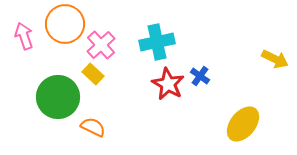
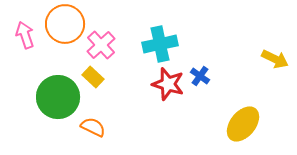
pink arrow: moved 1 px right, 1 px up
cyan cross: moved 3 px right, 2 px down
yellow rectangle: moved 3 px down
red star: rotated 12 degrees counterclockwise
